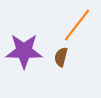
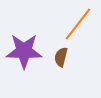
orange line: moved 1 px right, 1 px up
